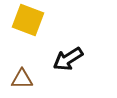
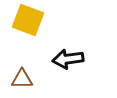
black arrow: rotated 24 degrees clockwise
